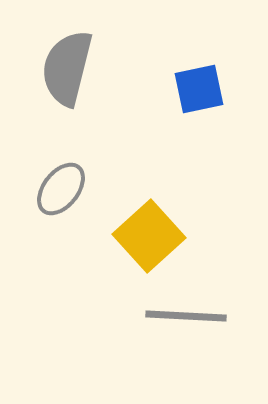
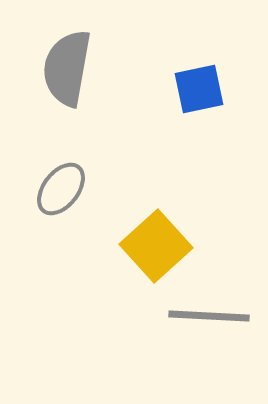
gray semicircle: rotated 4 degrees counterclockwise
yellow square: moved 7 px right, 10 px down
gray line: moved 23 px right
